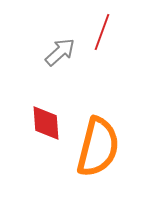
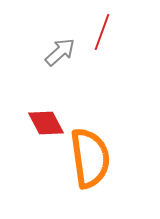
red diamond: rotated 24 degrees counterclockwise
orange semicircle: moved 8 px left, 11 px down; rotated 22 degrees counterclockwise
